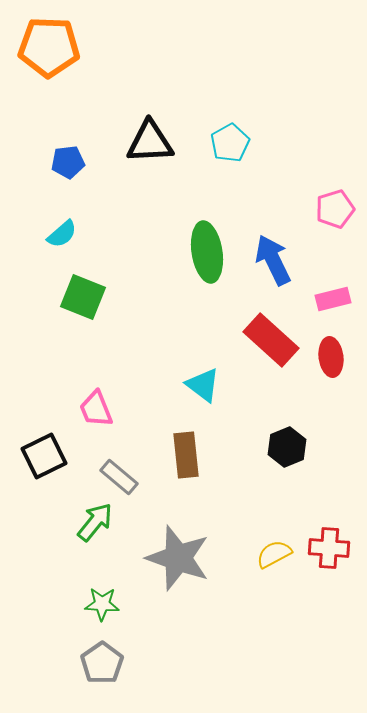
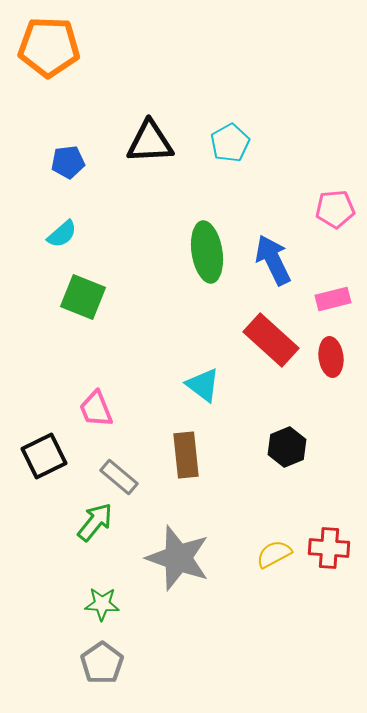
pink pentagon: rotated 12 degrees clockwise
